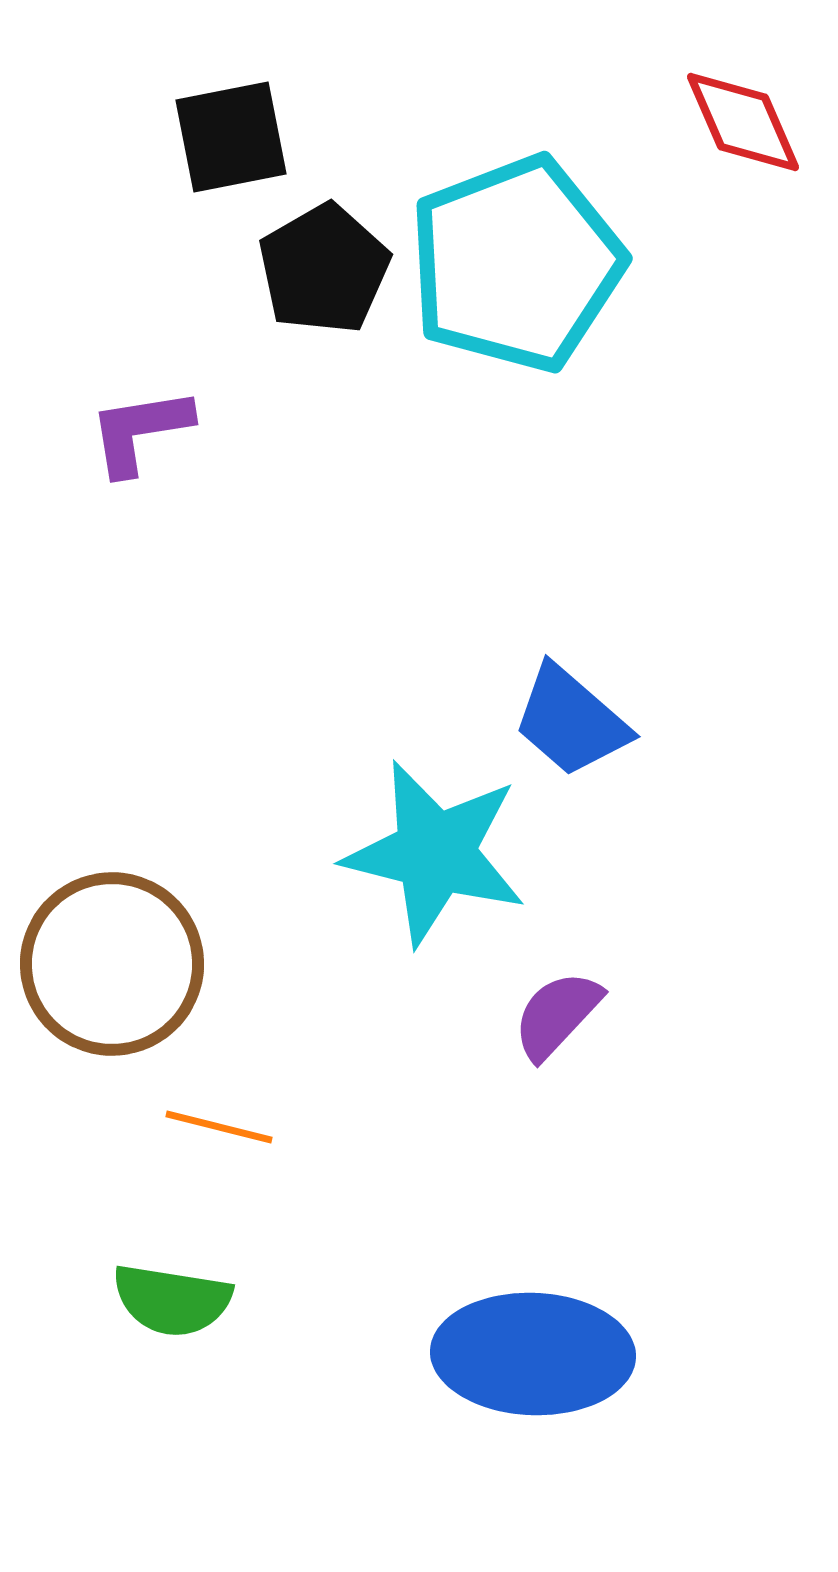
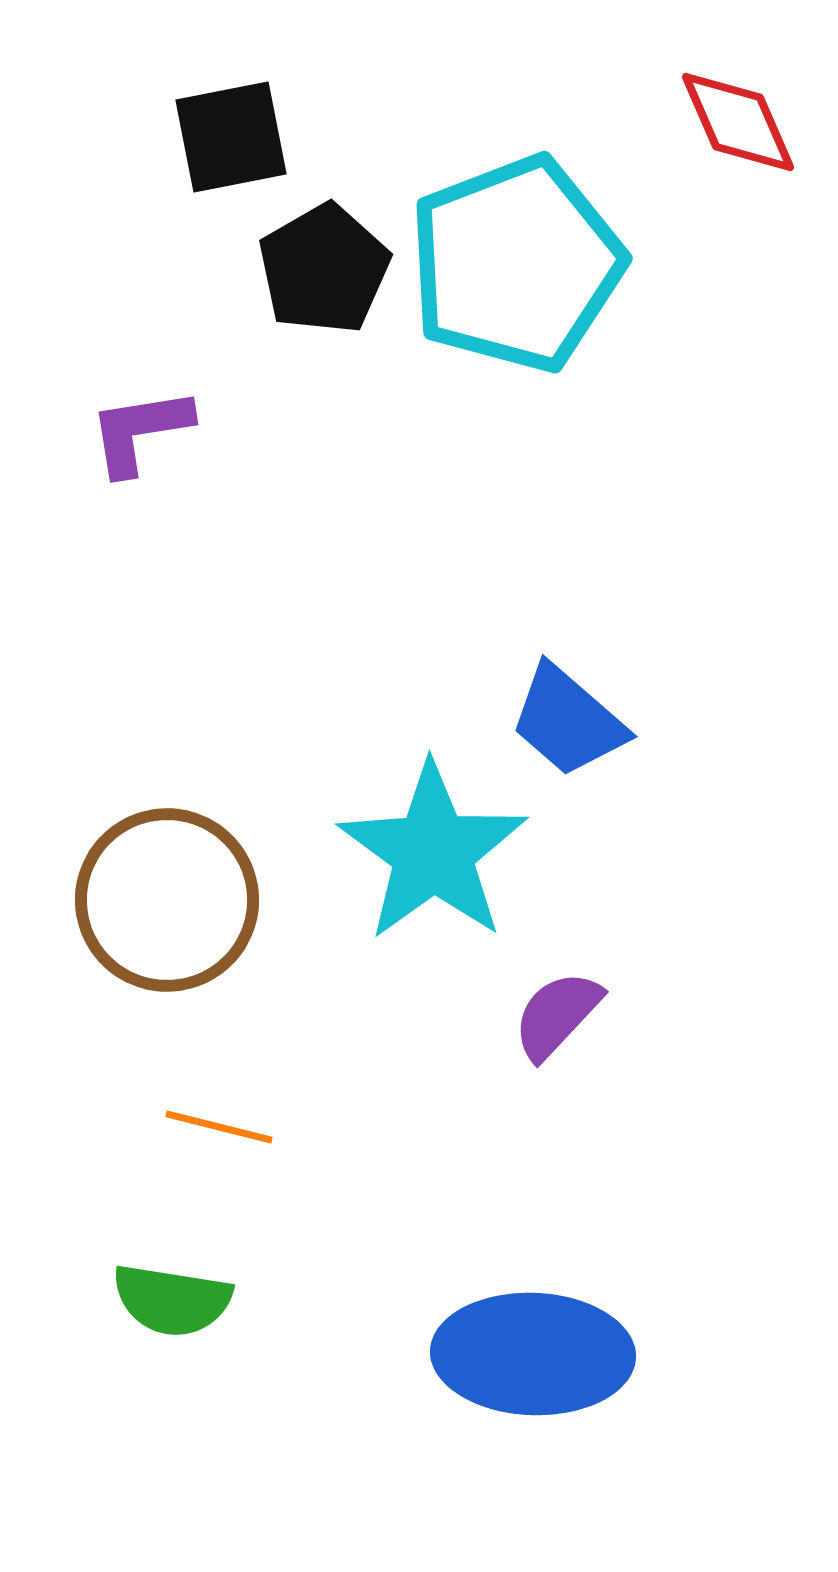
red diamond: moved 5 px left
blue trapezoid: moved 3 px left
cyan star: moved 2 px left, 1 px up; rotated 22 degrees clockwise
brown circle: moved 55 px right, 64 px up
